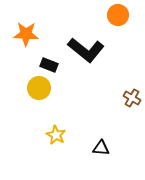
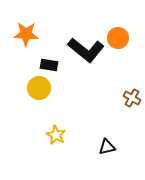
orange circle: moved 23 px down
black rectangle: rotated 12 degrees counterclockwise
black triangle: moved 6 px right, 1 px up; rotated 18 degrees counterclockwise
